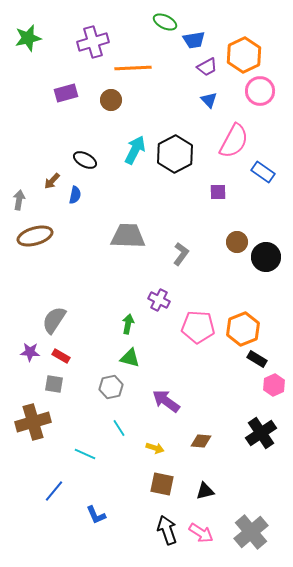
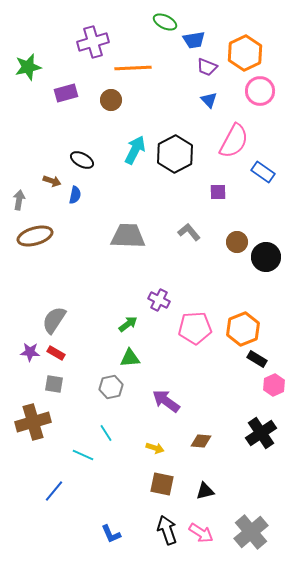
green star at (28, 38): moved 29 px down
orange hexagon at (244, 55): moved 1 px right, 2 px up
purple trapezoid at (207, 67): rotated 50 degrees clockwise
black ellipse at (85, 160): moved 3 px left
brown arrow at (52, 181): rotated 114 degrees counterclockwise
gray L-shape at (181, 254): moved 8 px right, 22 px up; rotated 75 degrees counterclockwise
green arrow at (128, 324): rotated 42 degrees clockwise
pink pentagon at (198, 327): moved 3 px left, 1 px down; rotated 8 degrees counterclockwise
red rectangle at (61, 356): moved 5 px left, 3 px up
green triangle at (130, 358): rotated 20 degrees counterclockwise
cyan line at (119, 428): moved 13 px left, 5 px down
cyan line at (85, 454): moved 2 px left, 1 px down
blue L-shape at (96, 515): moved 15 px right, 19 px down
